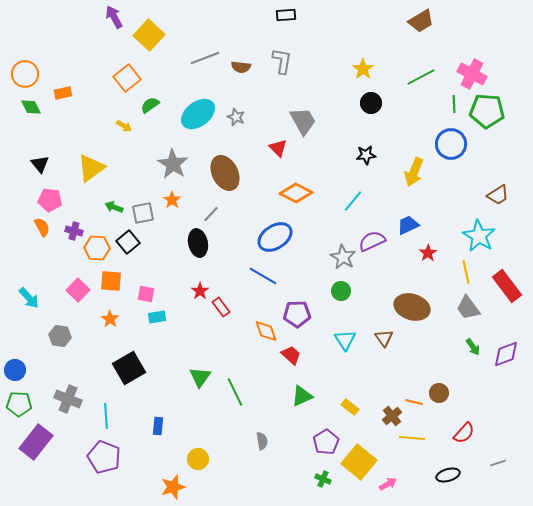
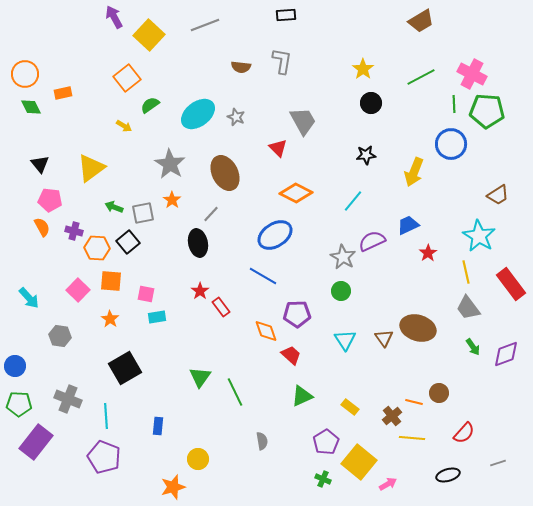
gray line at (205, 58): moved 33 px up
gray star at (173, 164): moved 3 px left
blue ellipse at (275, 237): moved 2 px up
red rectangle at (507, 286): moved 4 px right, 2 px up
brown ellipse at (412, 307): moved 6 px right, 21 px down
black square at (129, 368): moved 4 px left
blue circle at (15, 370): moved 4 px up
